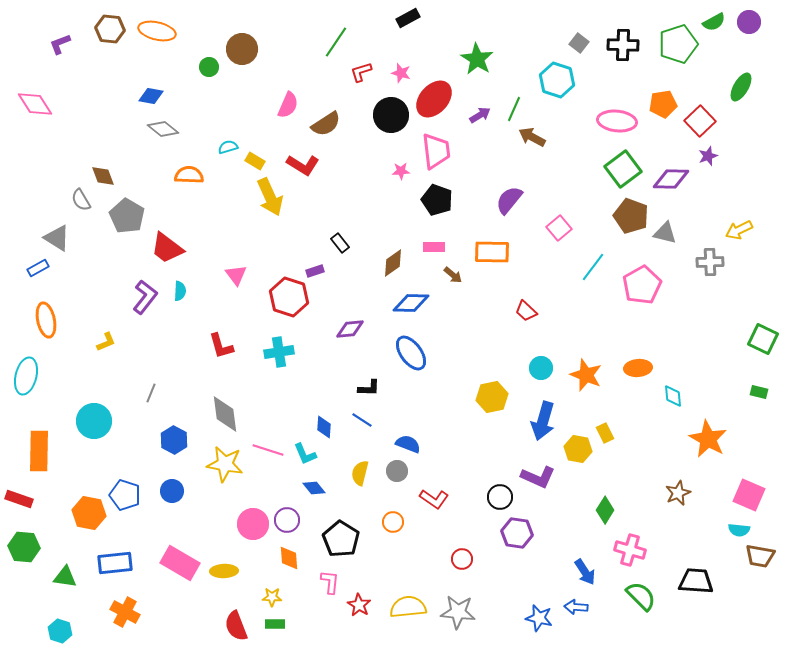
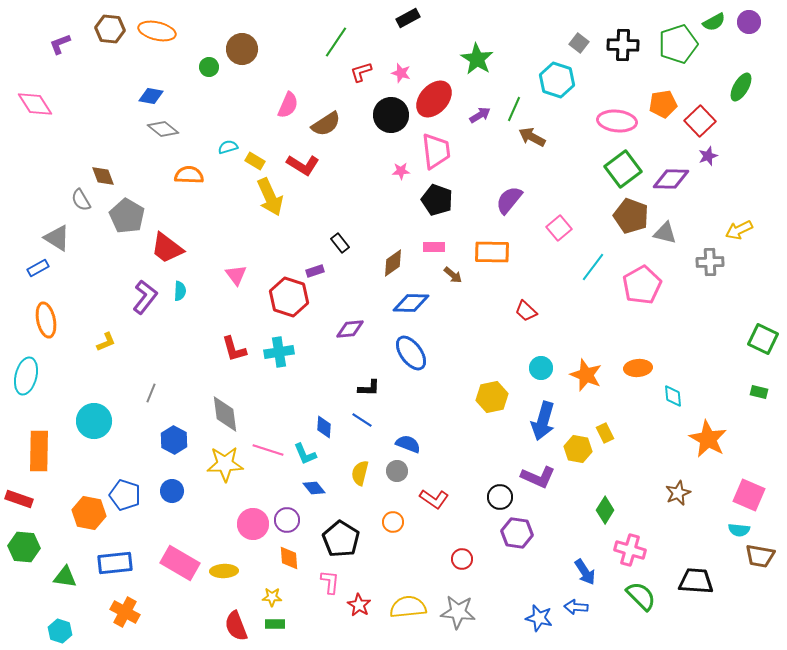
red L-shape at (221, 346): moved 13 px right, 3 px down
yellow star at (225, 464): rotated 12 degrees counterclockwise
